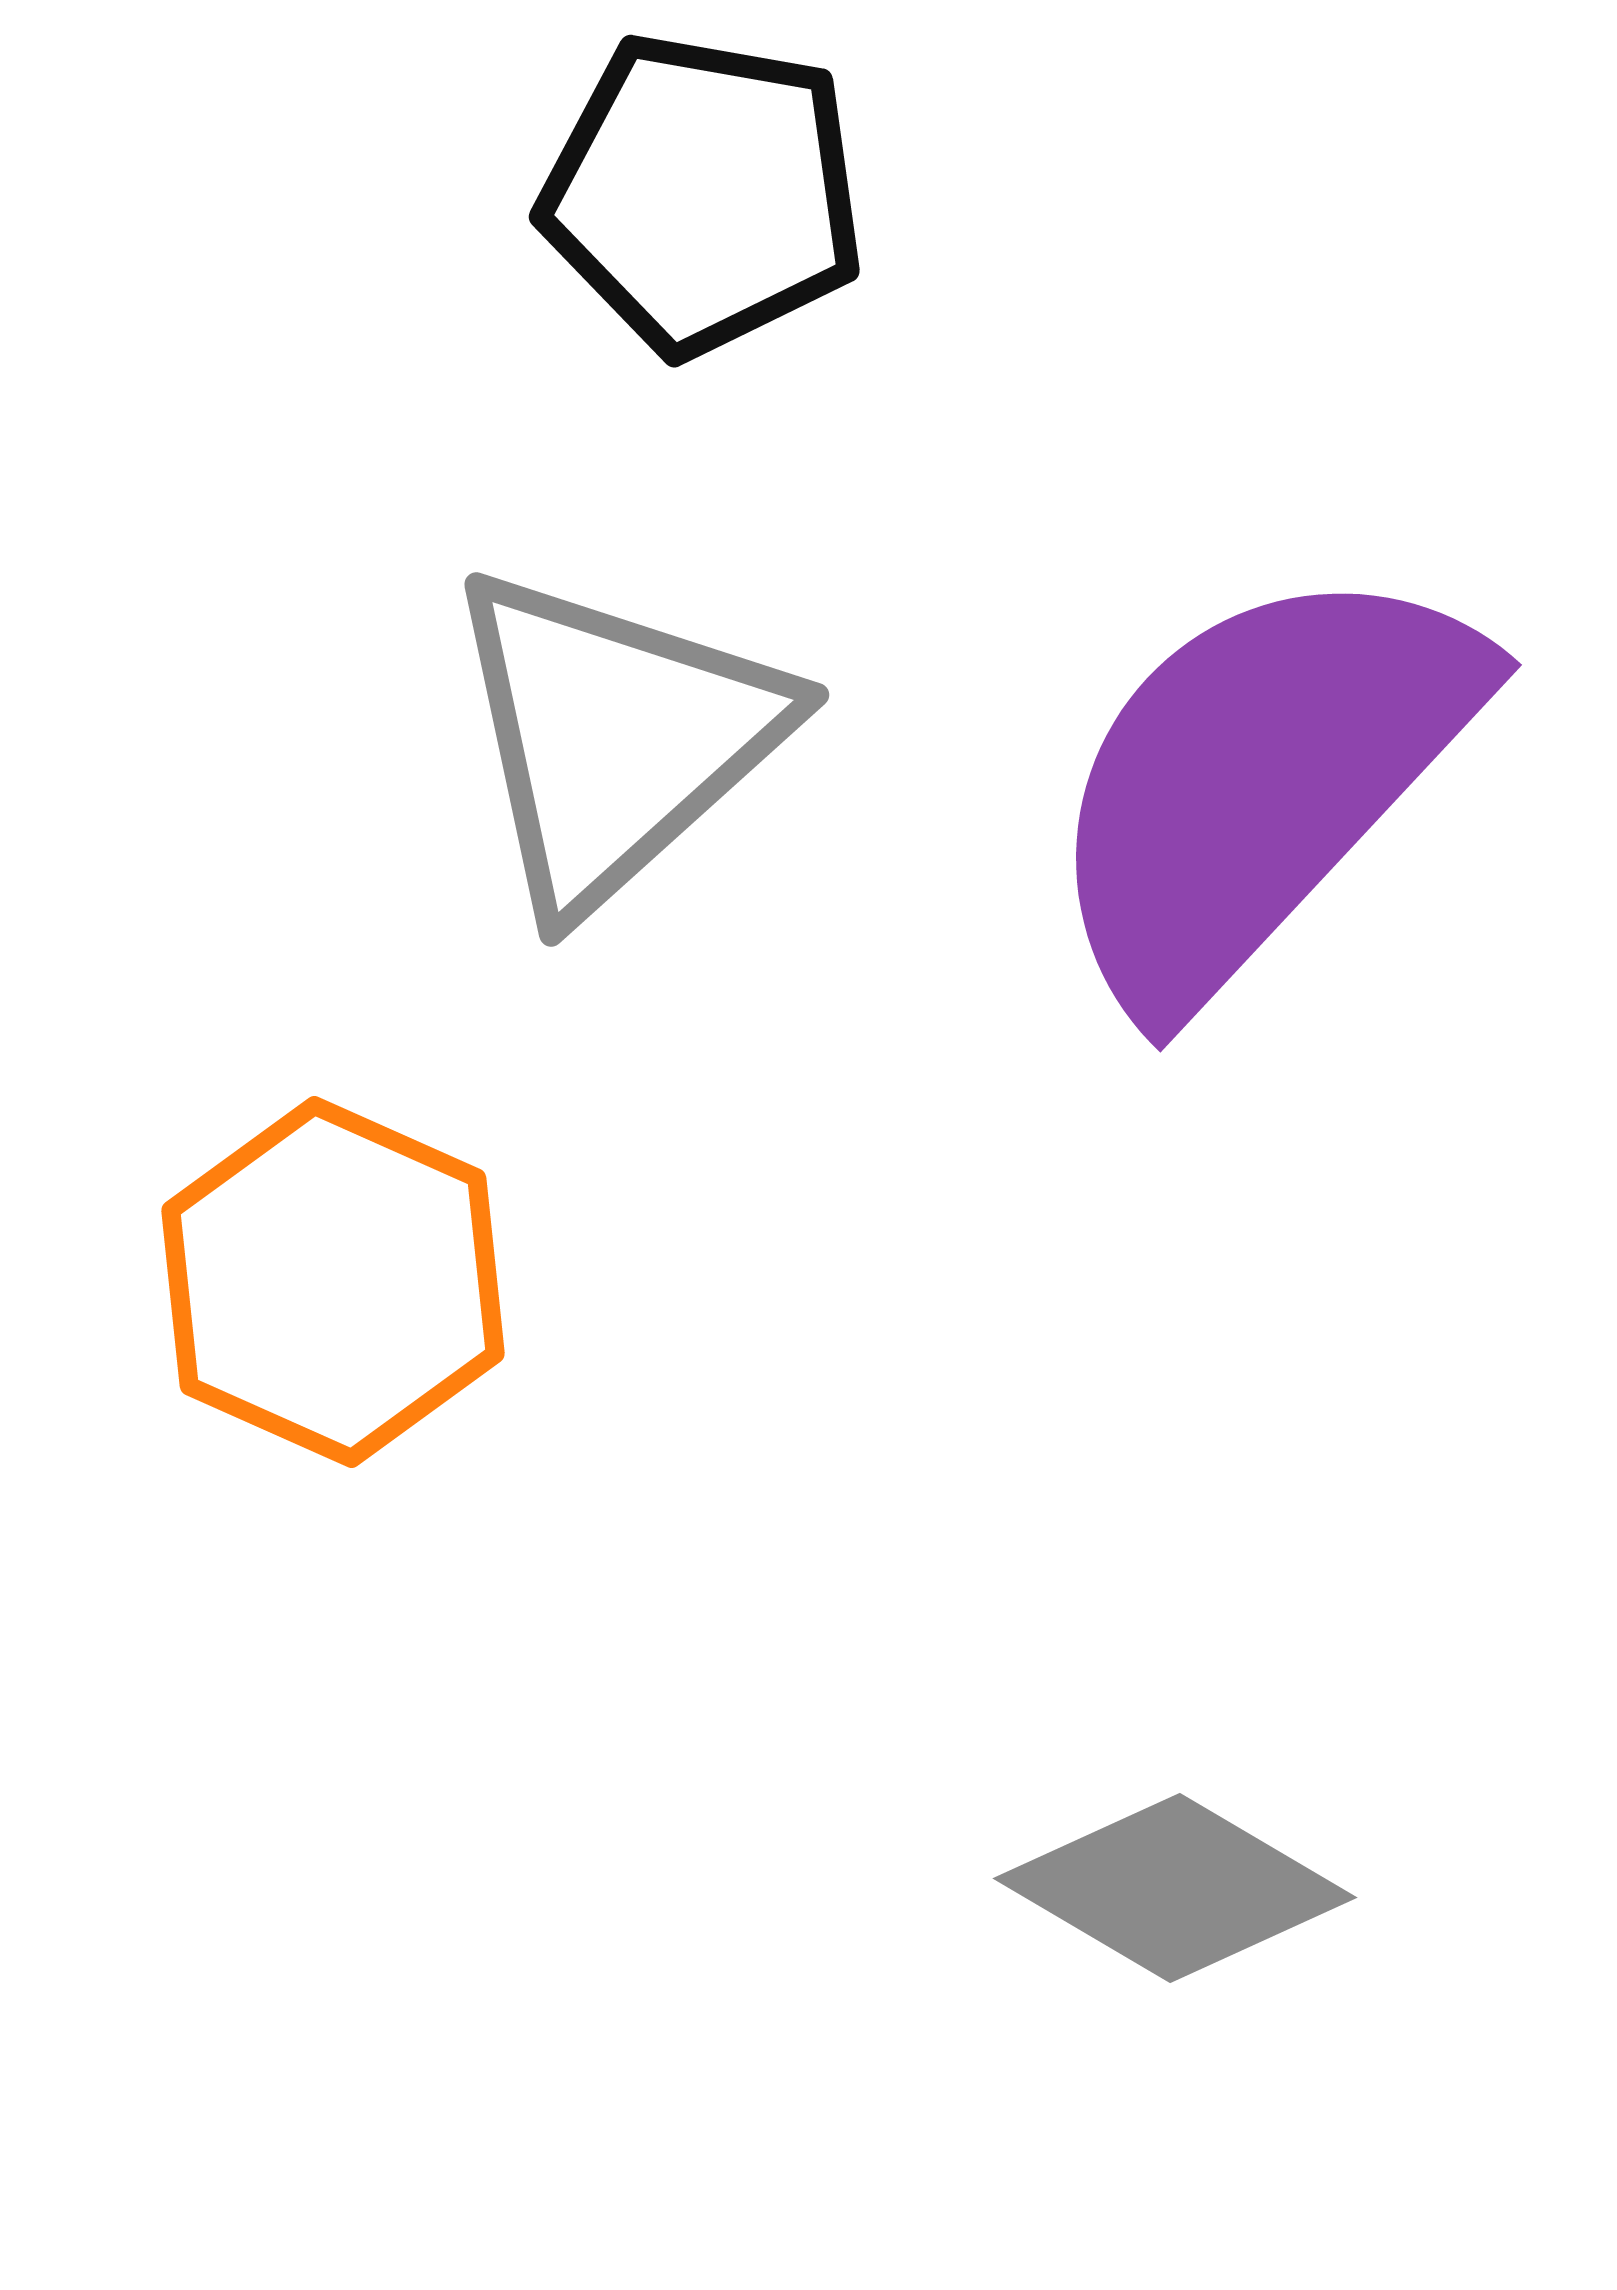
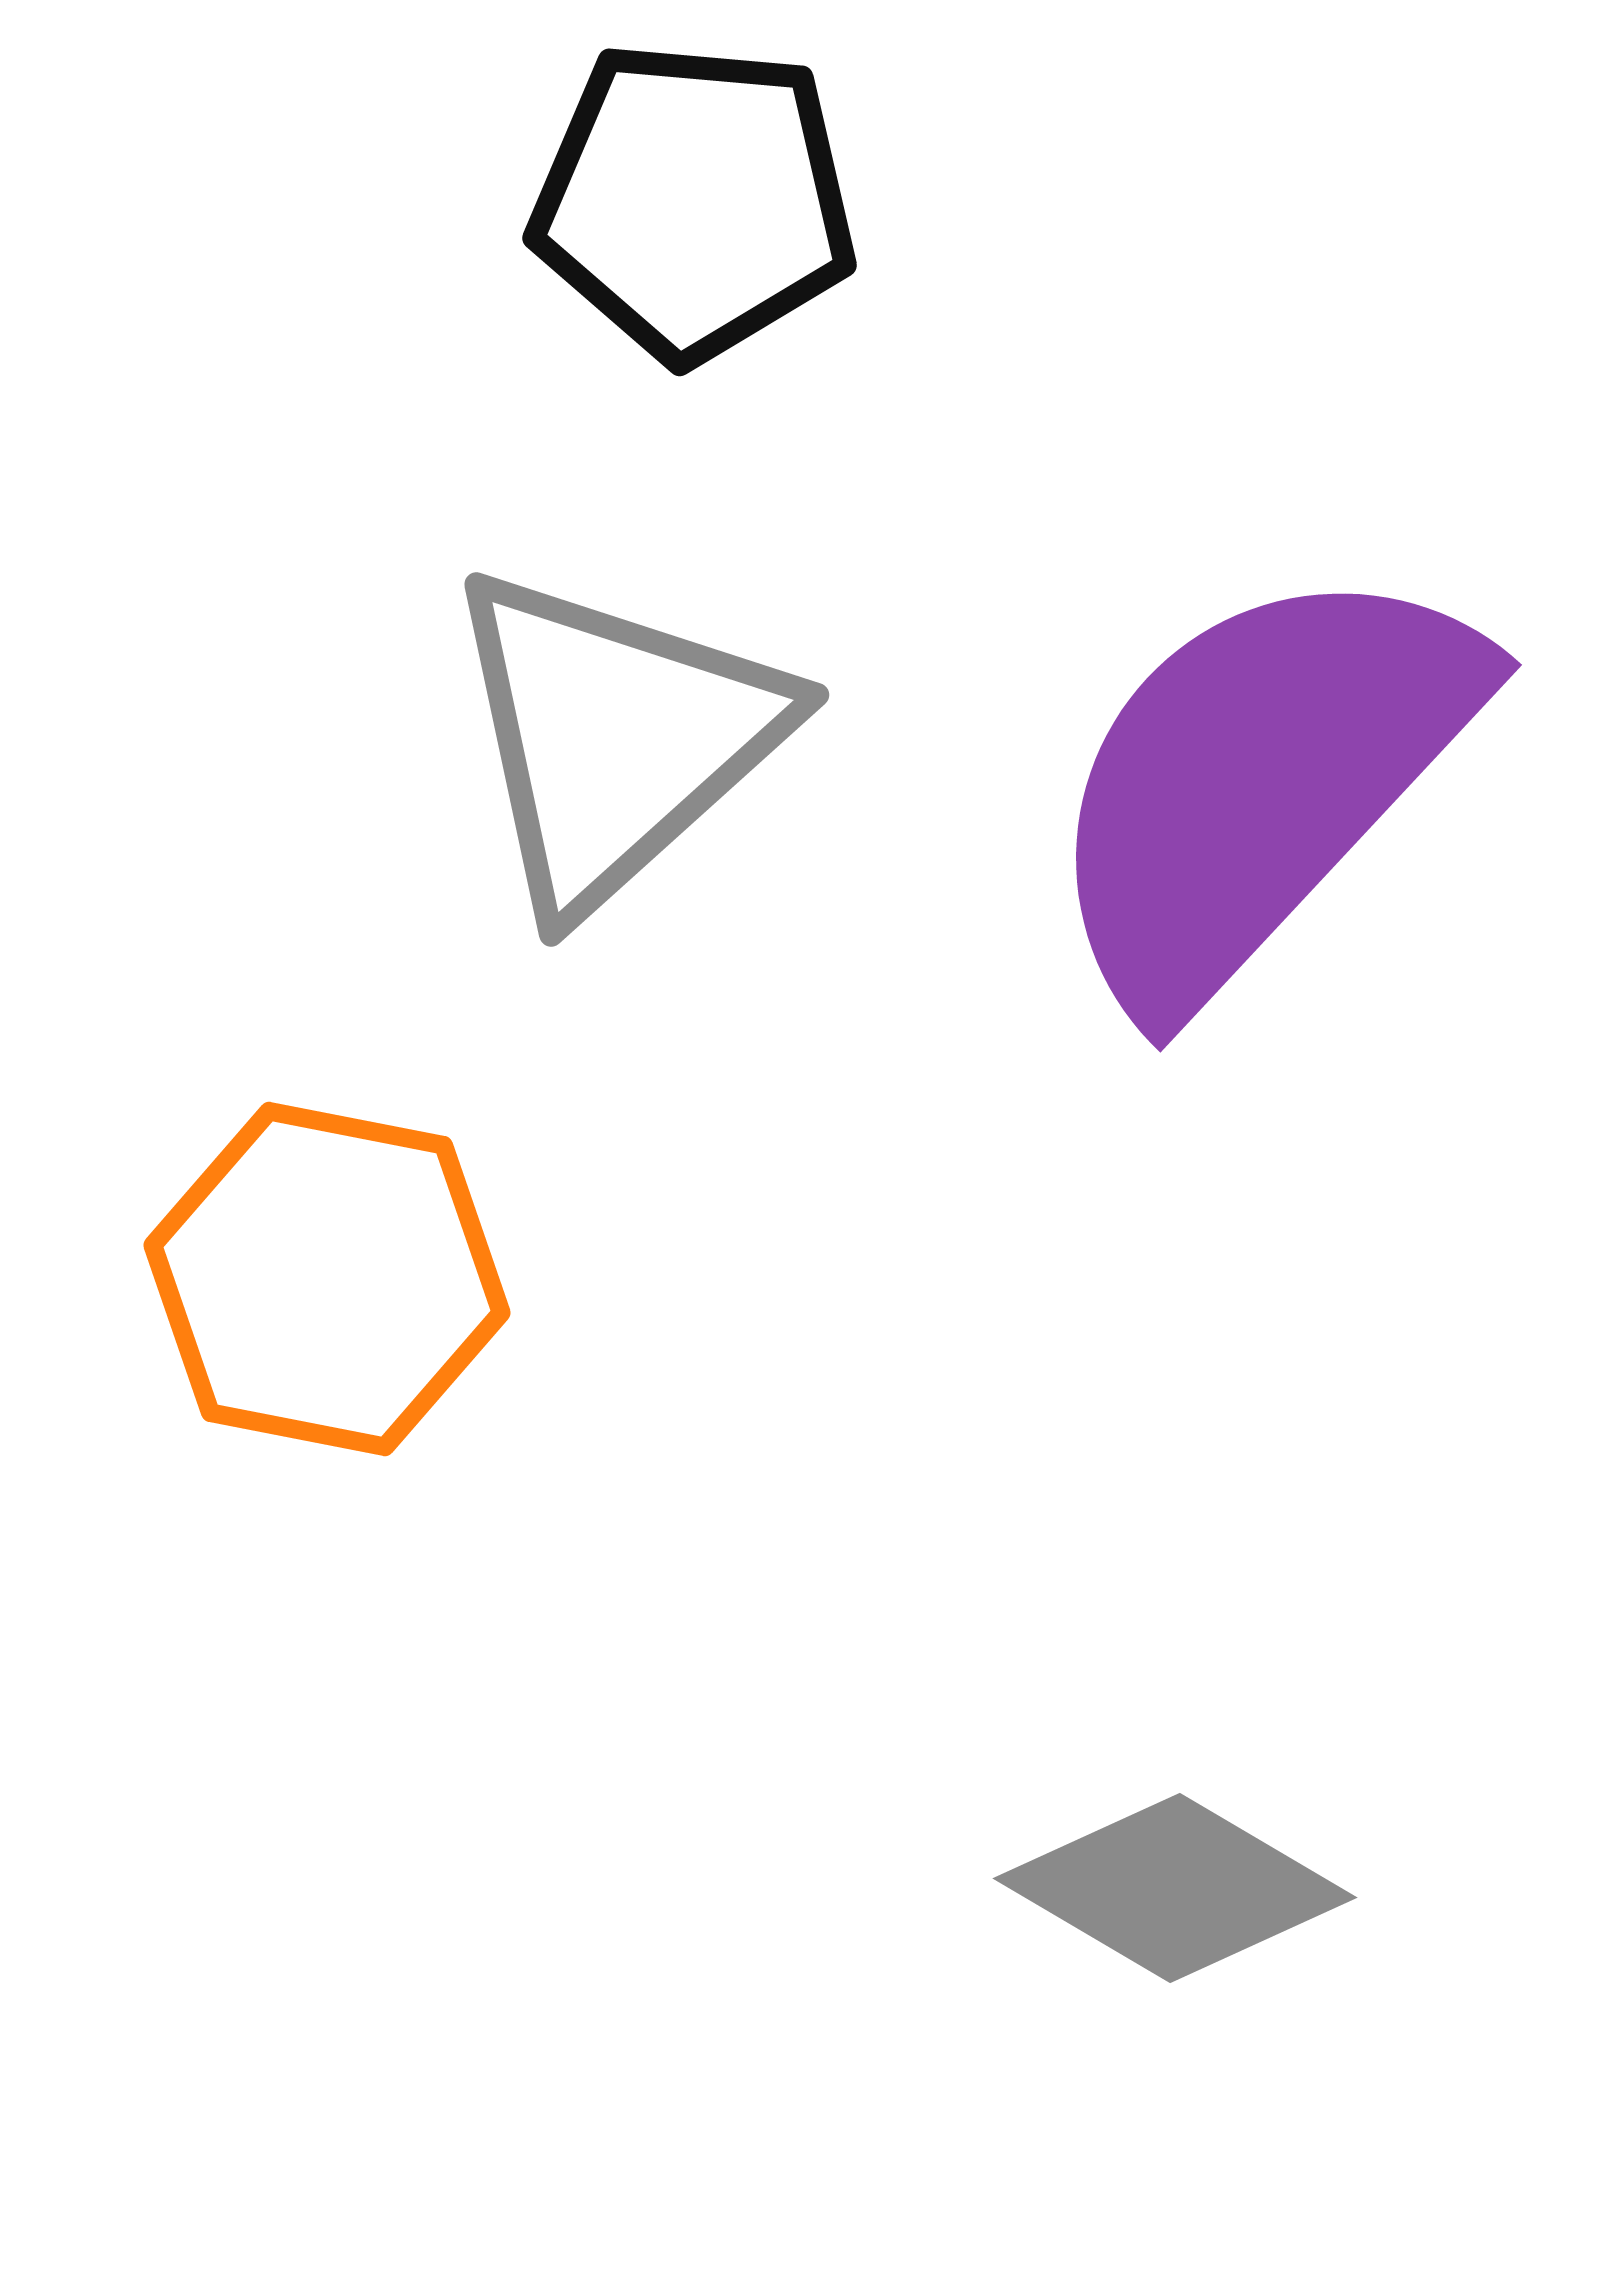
black pentagon: moved 9 px left, 7 px down; rotated 5 degrees counterclockwise
orange hexagon: moved 6 px left, 3 px up; rotated 13 degrees counterclockwise
